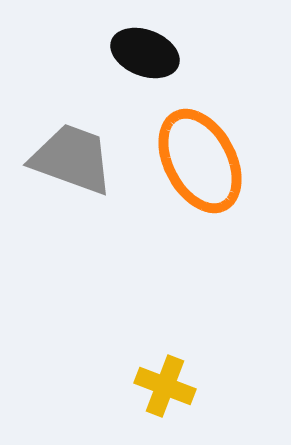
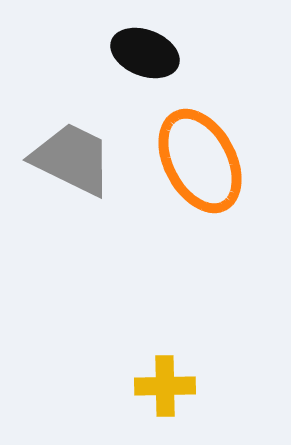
gray trapezoid: rotated 6 degrees clockwise
yellow cross: rotated 22 degrees counterclockwise
